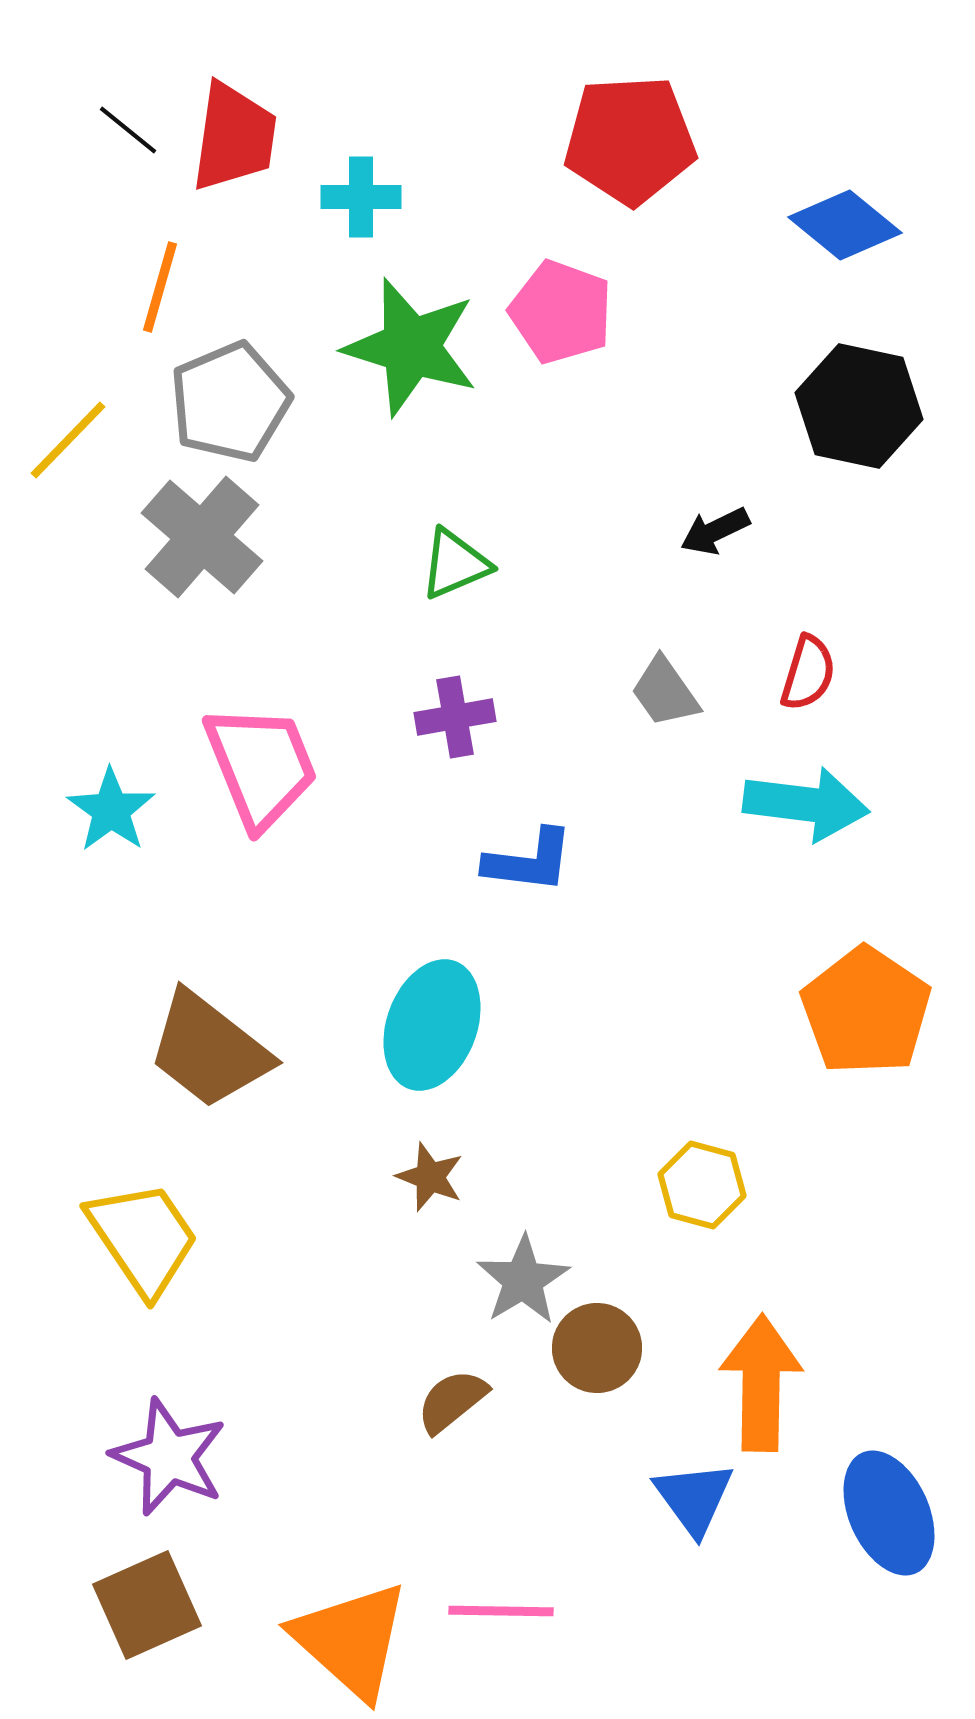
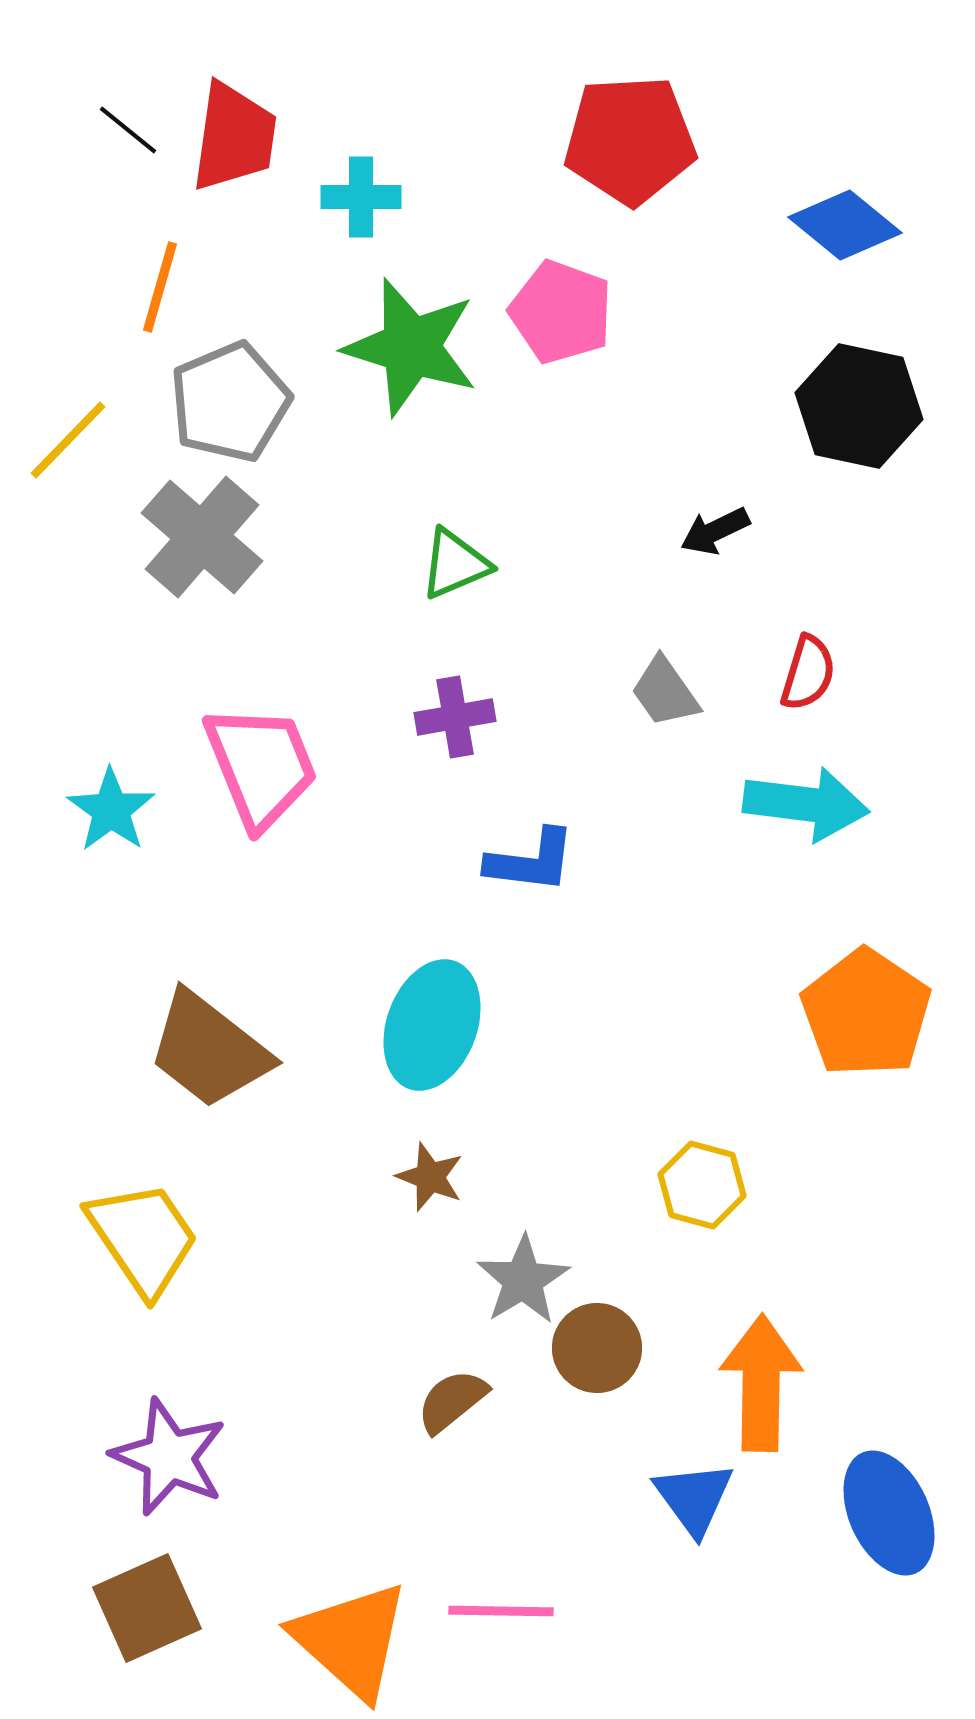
blue L-shape: moved 2 px right
orange pentagon: moved 2 px down
brown square: moved 3 px down
